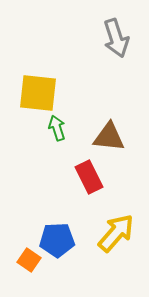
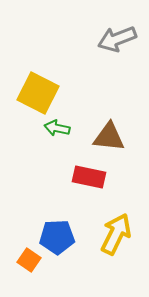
gray arrow: moved 1 px right, 1 px down; rotated 87 degrees clockwise
yellow square: rotated 21 degrees clockwise
green arrow: rotated 60 degrees counterclockwise
red rectangle: rotated 52 degrees counterclockwise
yellow arrow: moved 1 px down; rotated 15 degrees counterclockwise
blue pentagon: moved 3 px up
